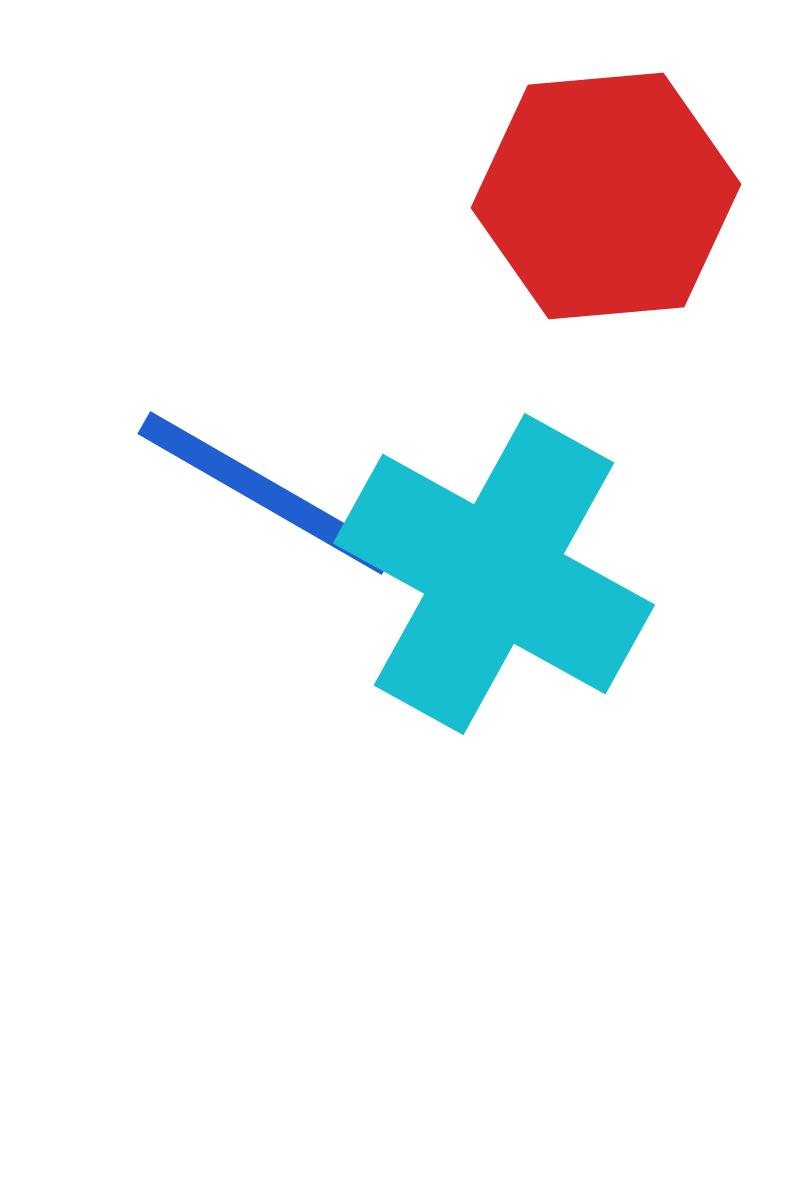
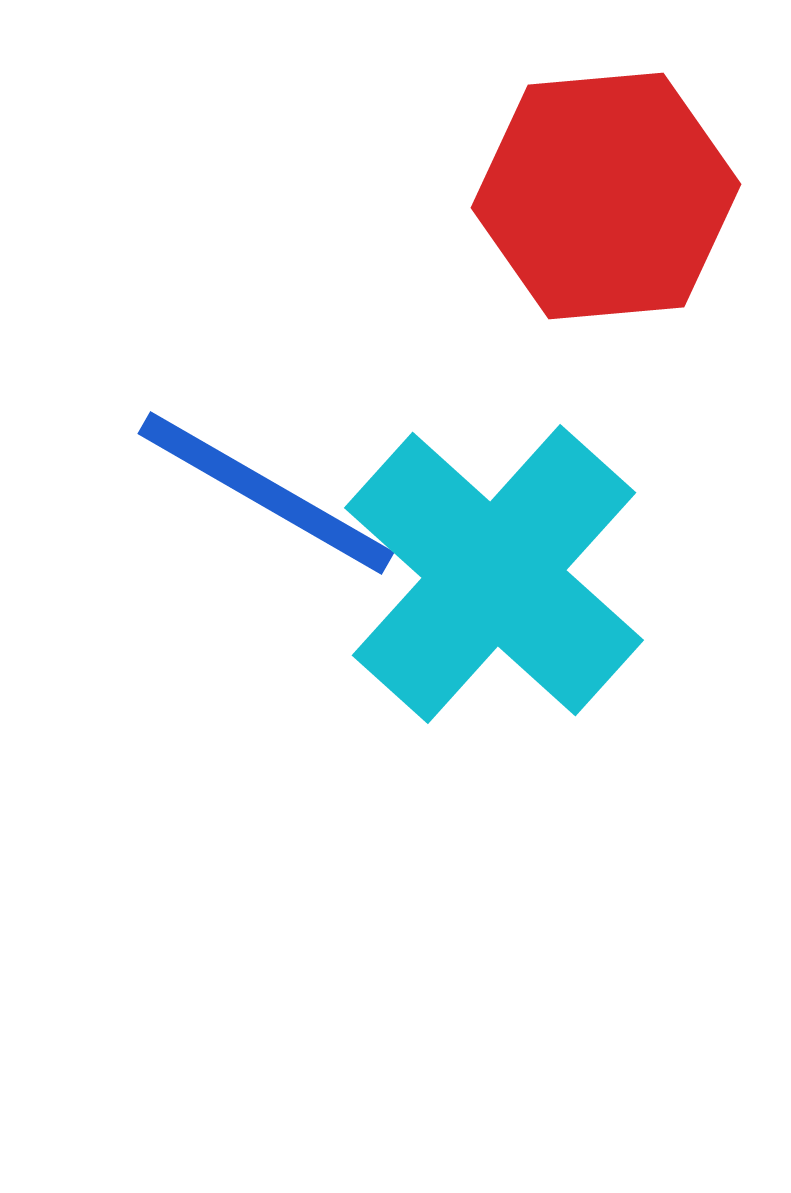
cyan cross: rotated 13 degrees clockwise
